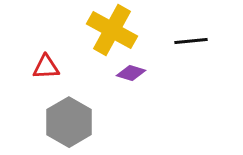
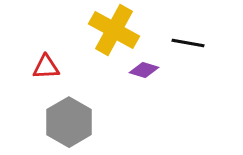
yellow cross: moved 2 px right
black line: moved 3 px left, 2 px down; rotated 16 degrees clockwise
purple diamond: moved 13 px right, 3 px up
